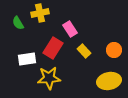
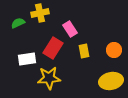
green semicircle: rotated 96 degrees clockwise
yellow rectangle: rotated 32 degrees clockwise
yellow ellipse: moved 2 px right
